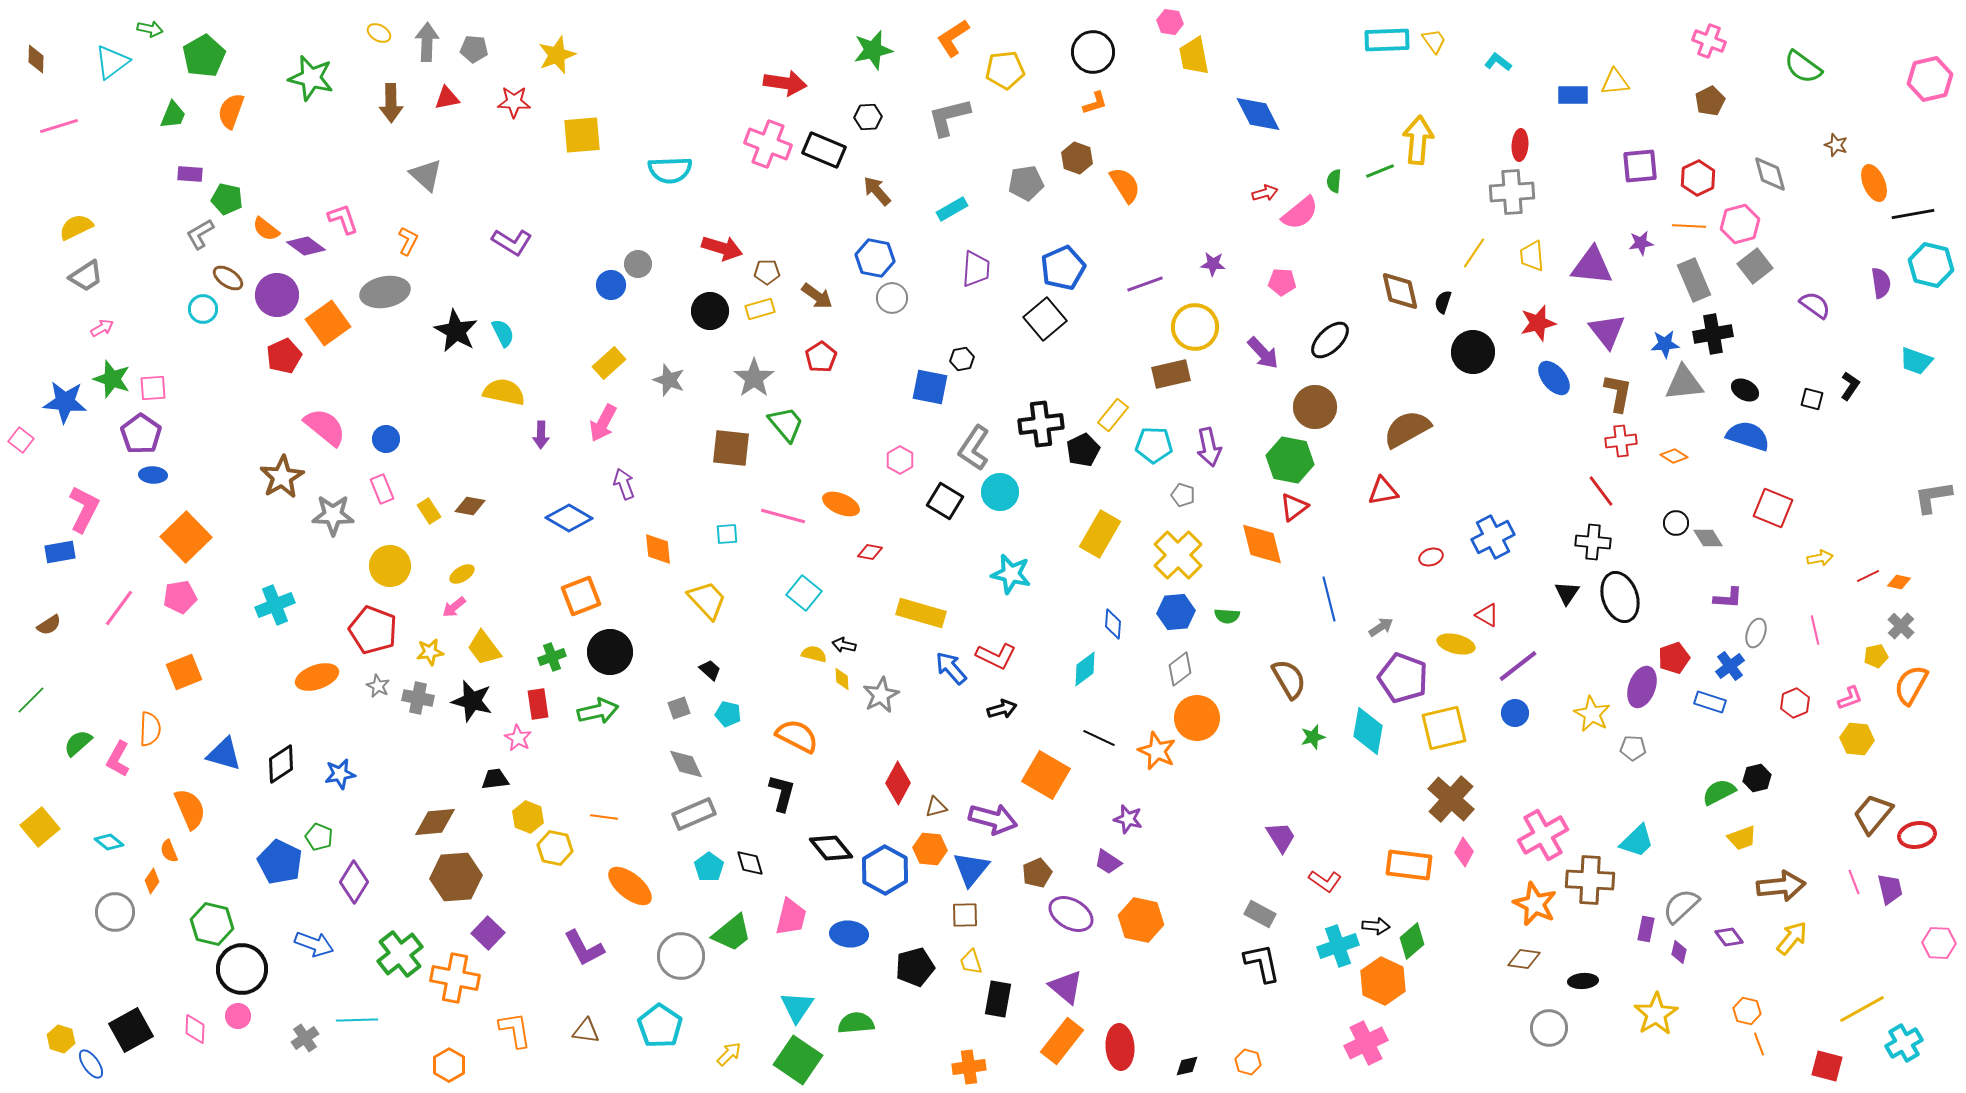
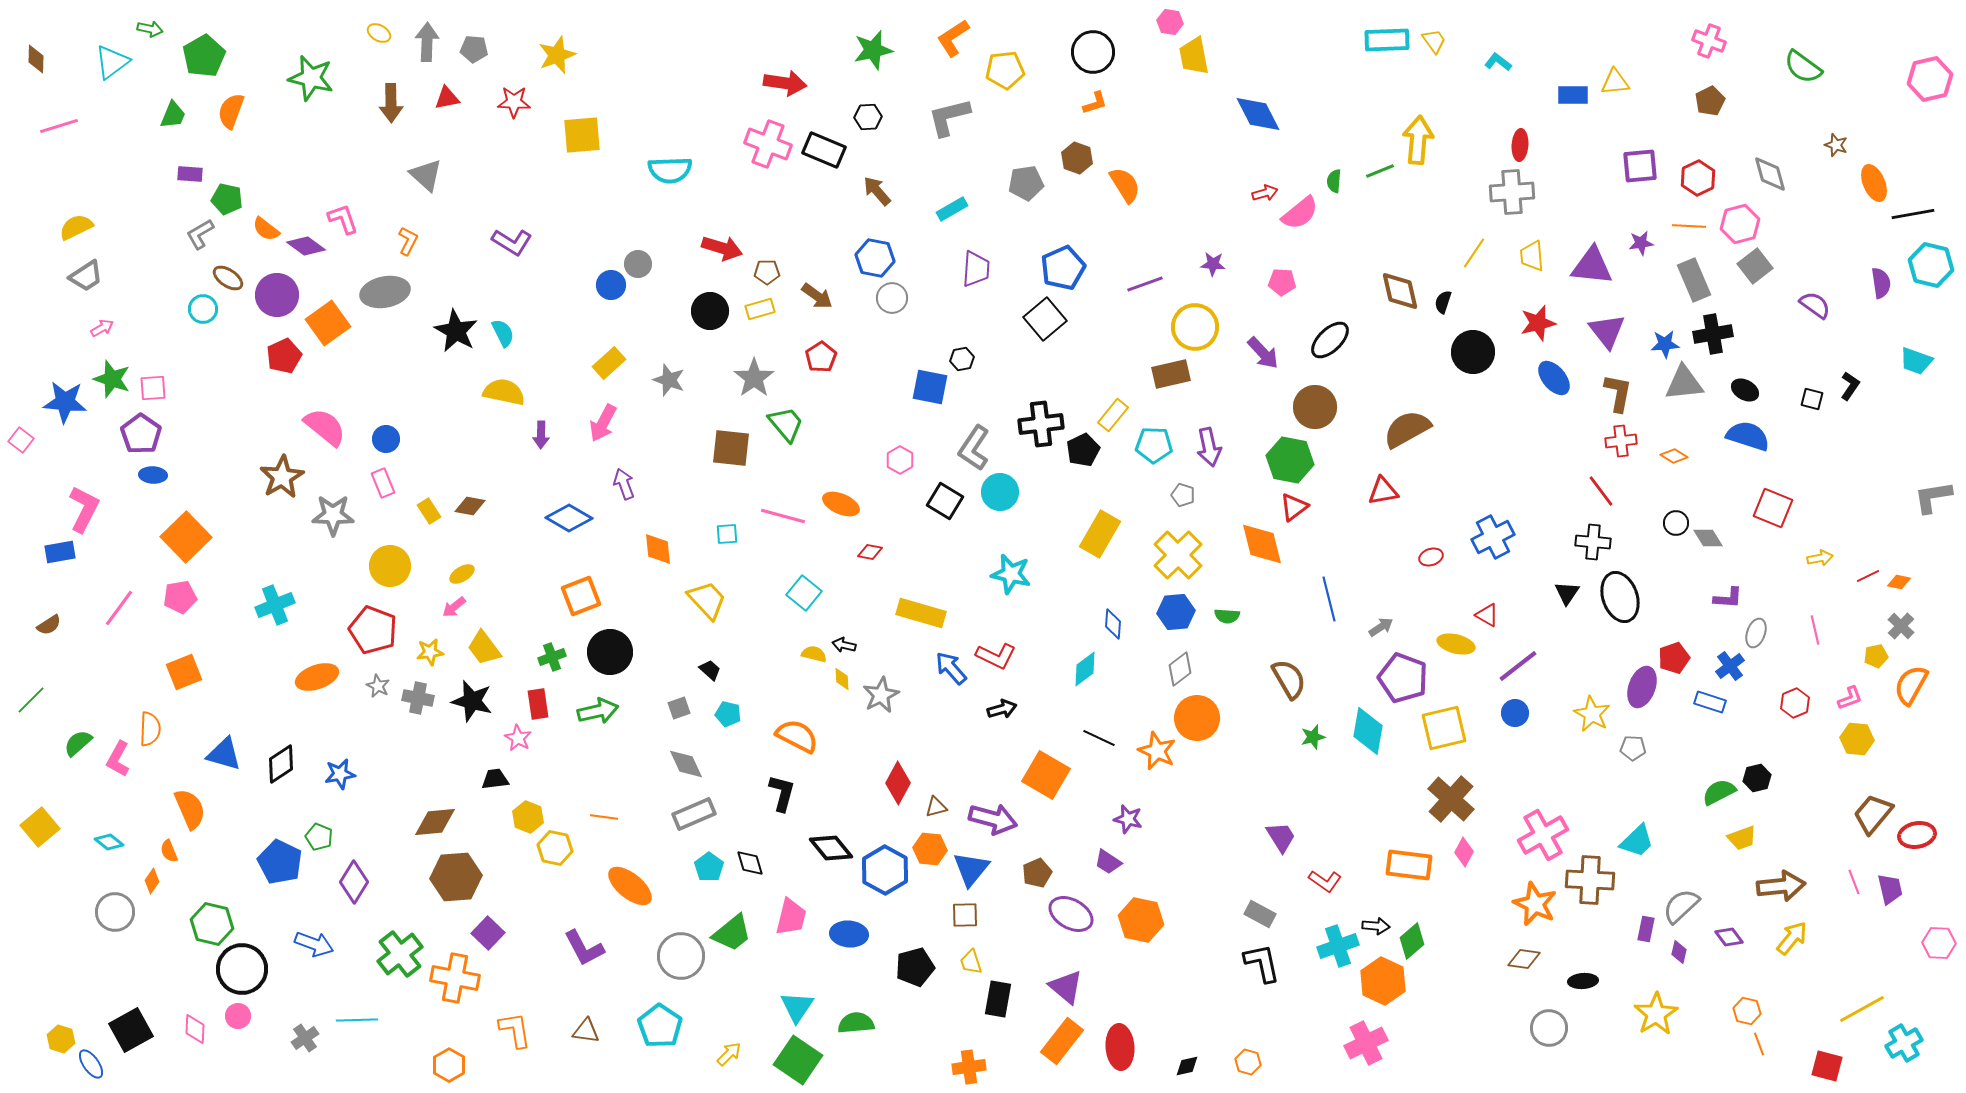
pink rectangle at (382, 489): moved 1 px right, 6 px up
